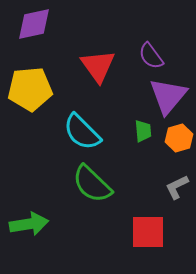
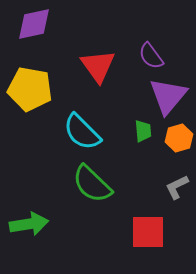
yellow pentagon: rotated 15 degrees clockwise
